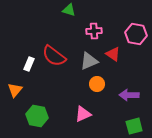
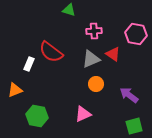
red semicircle: moved 3 px left, 4 px up
gray triangle: moved 2 px right, 2 px up
orange circle: moved 1 px left
orange triangle: rotated 28 degrees clockwise
purple arrow: rotated 36 degrees clockwise
